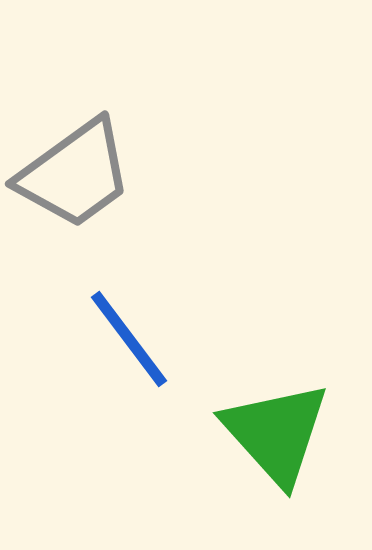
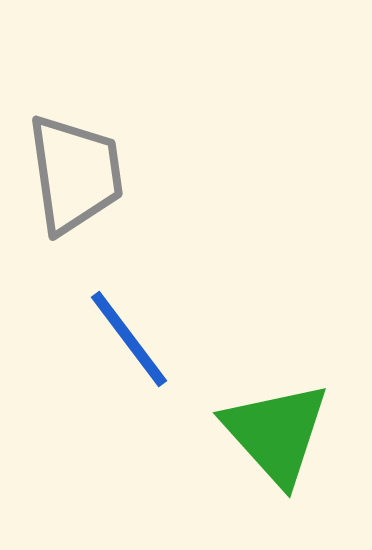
gray trapezoid: rotated 62 degrees counterclockwise
